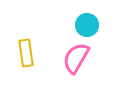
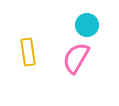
yellow rectangle: moved 2 px right, 1 px up
